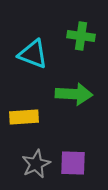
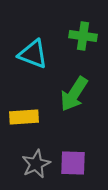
green cross: moved 2 px right
green arrow: rotated 120 degrees clockwise
